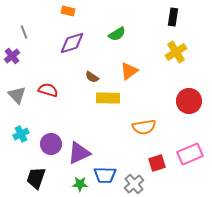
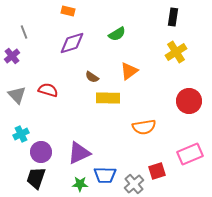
purple circle: moved 10 px left, 8 px down
red square: moved 8 px down
